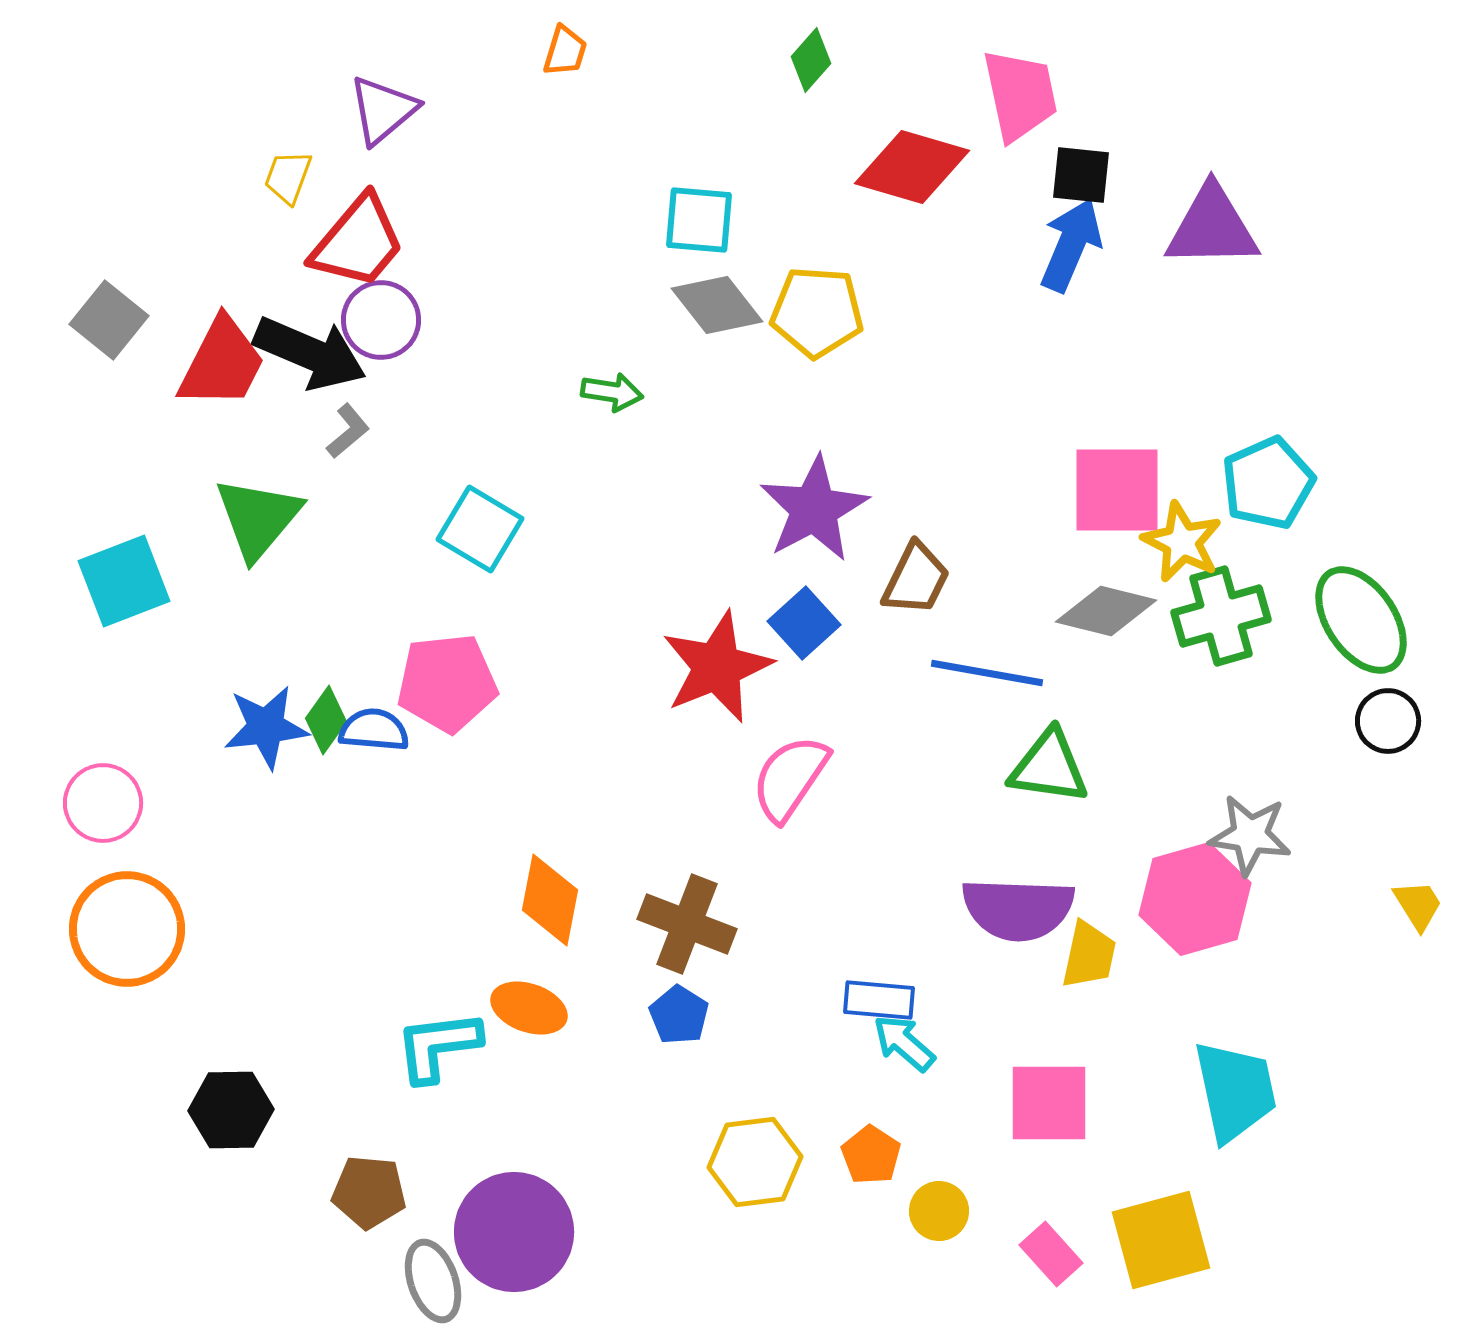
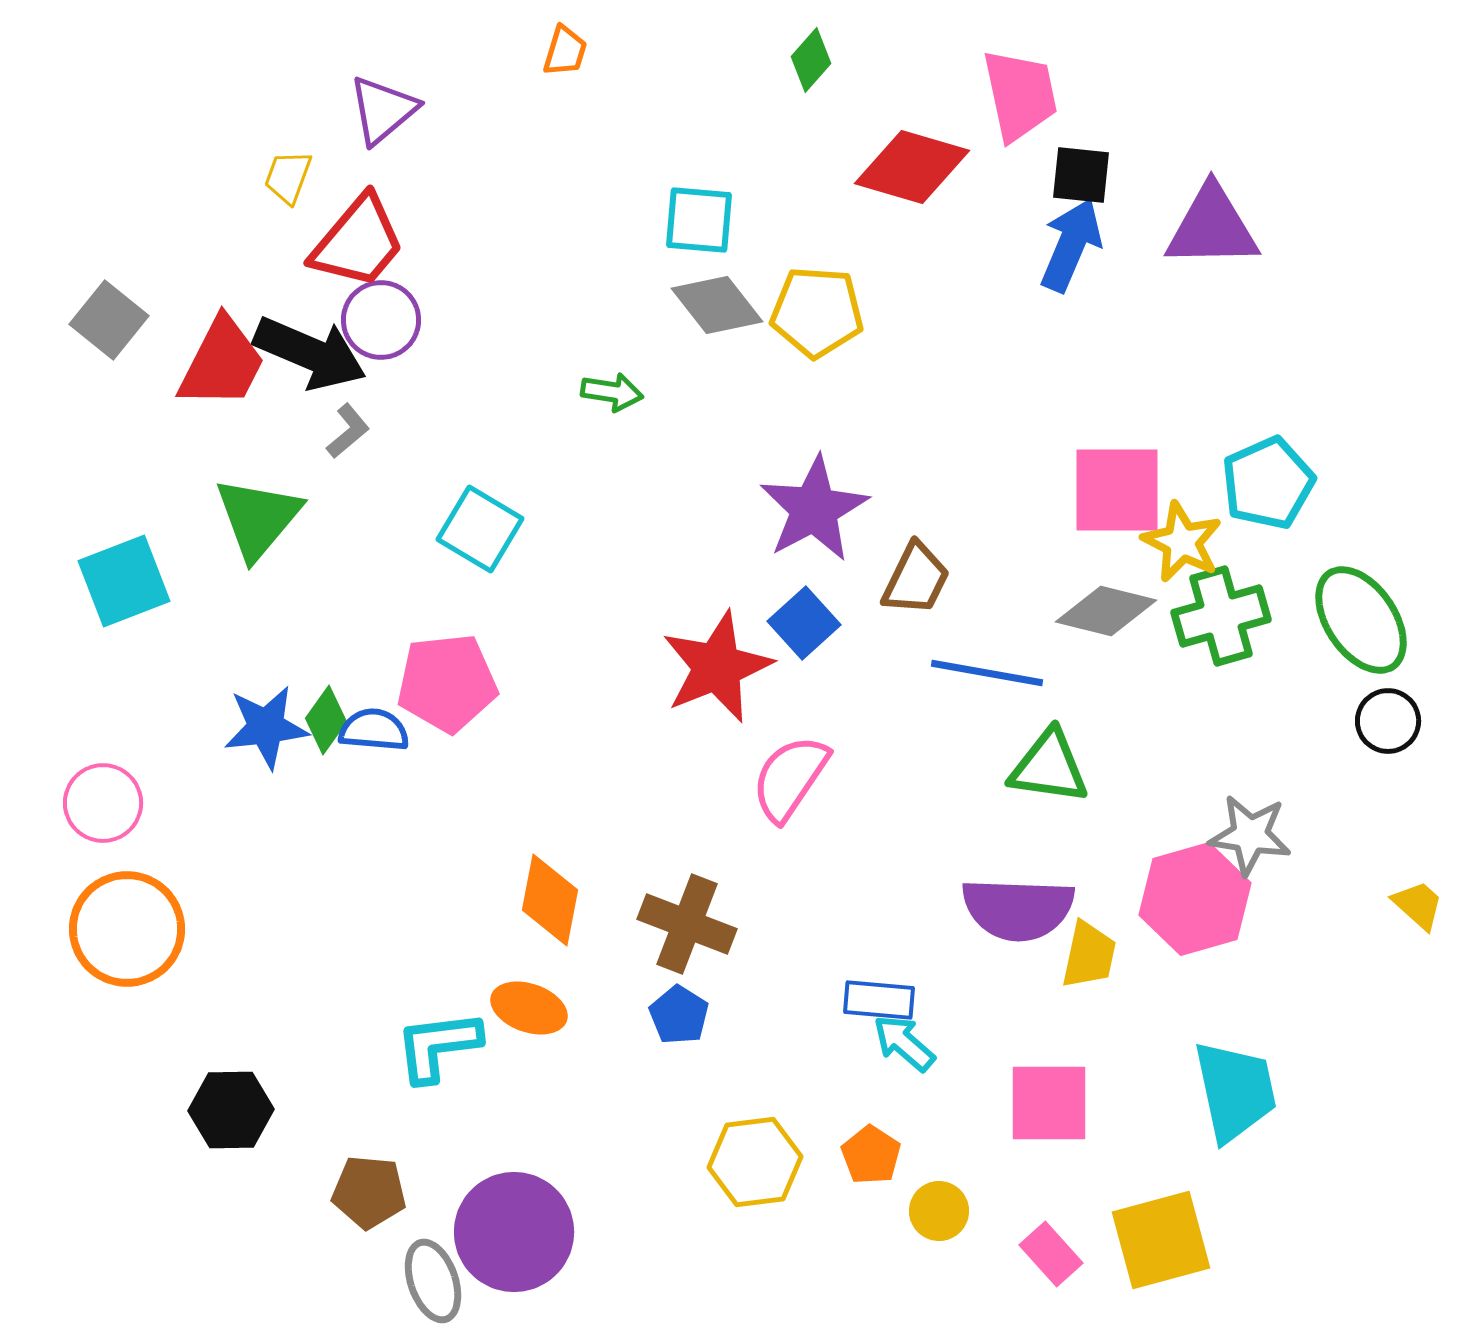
yellow trapezoid at (1418, 905): rotated 16 degrees counterclockwise
